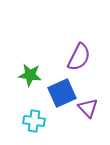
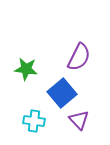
green star: moved 4 px left, 6 px up
blue square: rotated 16 degrees counterclockwise
purple triangle: moved 9 px left, 12 px down
